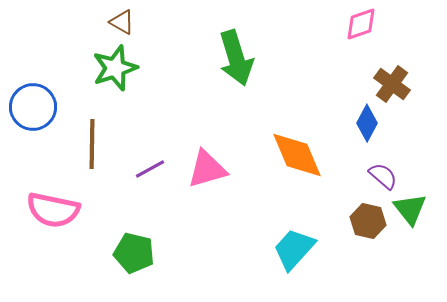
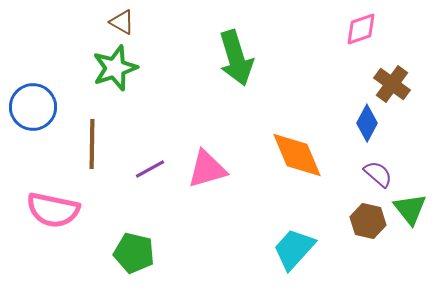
pink diamond: moved 5 px down
purple semicircle: moved 5 px left, 2 px up
